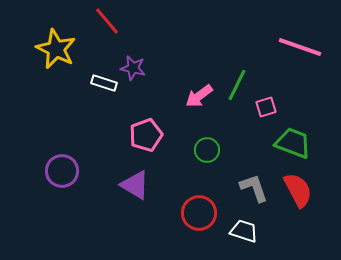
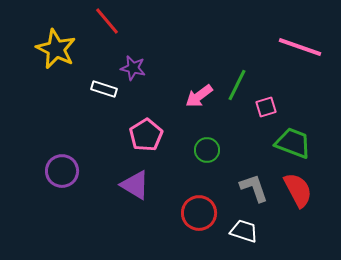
white rectangle: moved 6 px down
pink pentagon: rotated 12 degrees counterclockwise
